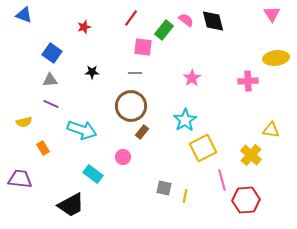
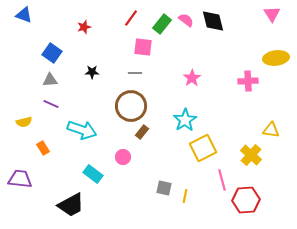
green rectangle: moved 2 px left, 6 px up
